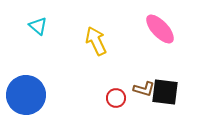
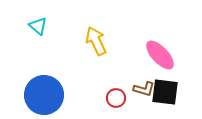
pink ellipse: moved 26 px down
blue circle: moved 18 px right
